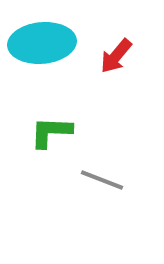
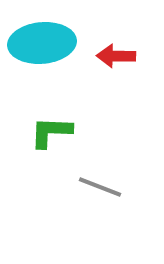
red arrow: rotated 51 degrees clockwise
gray line: moved 2 px left, 7 px down
